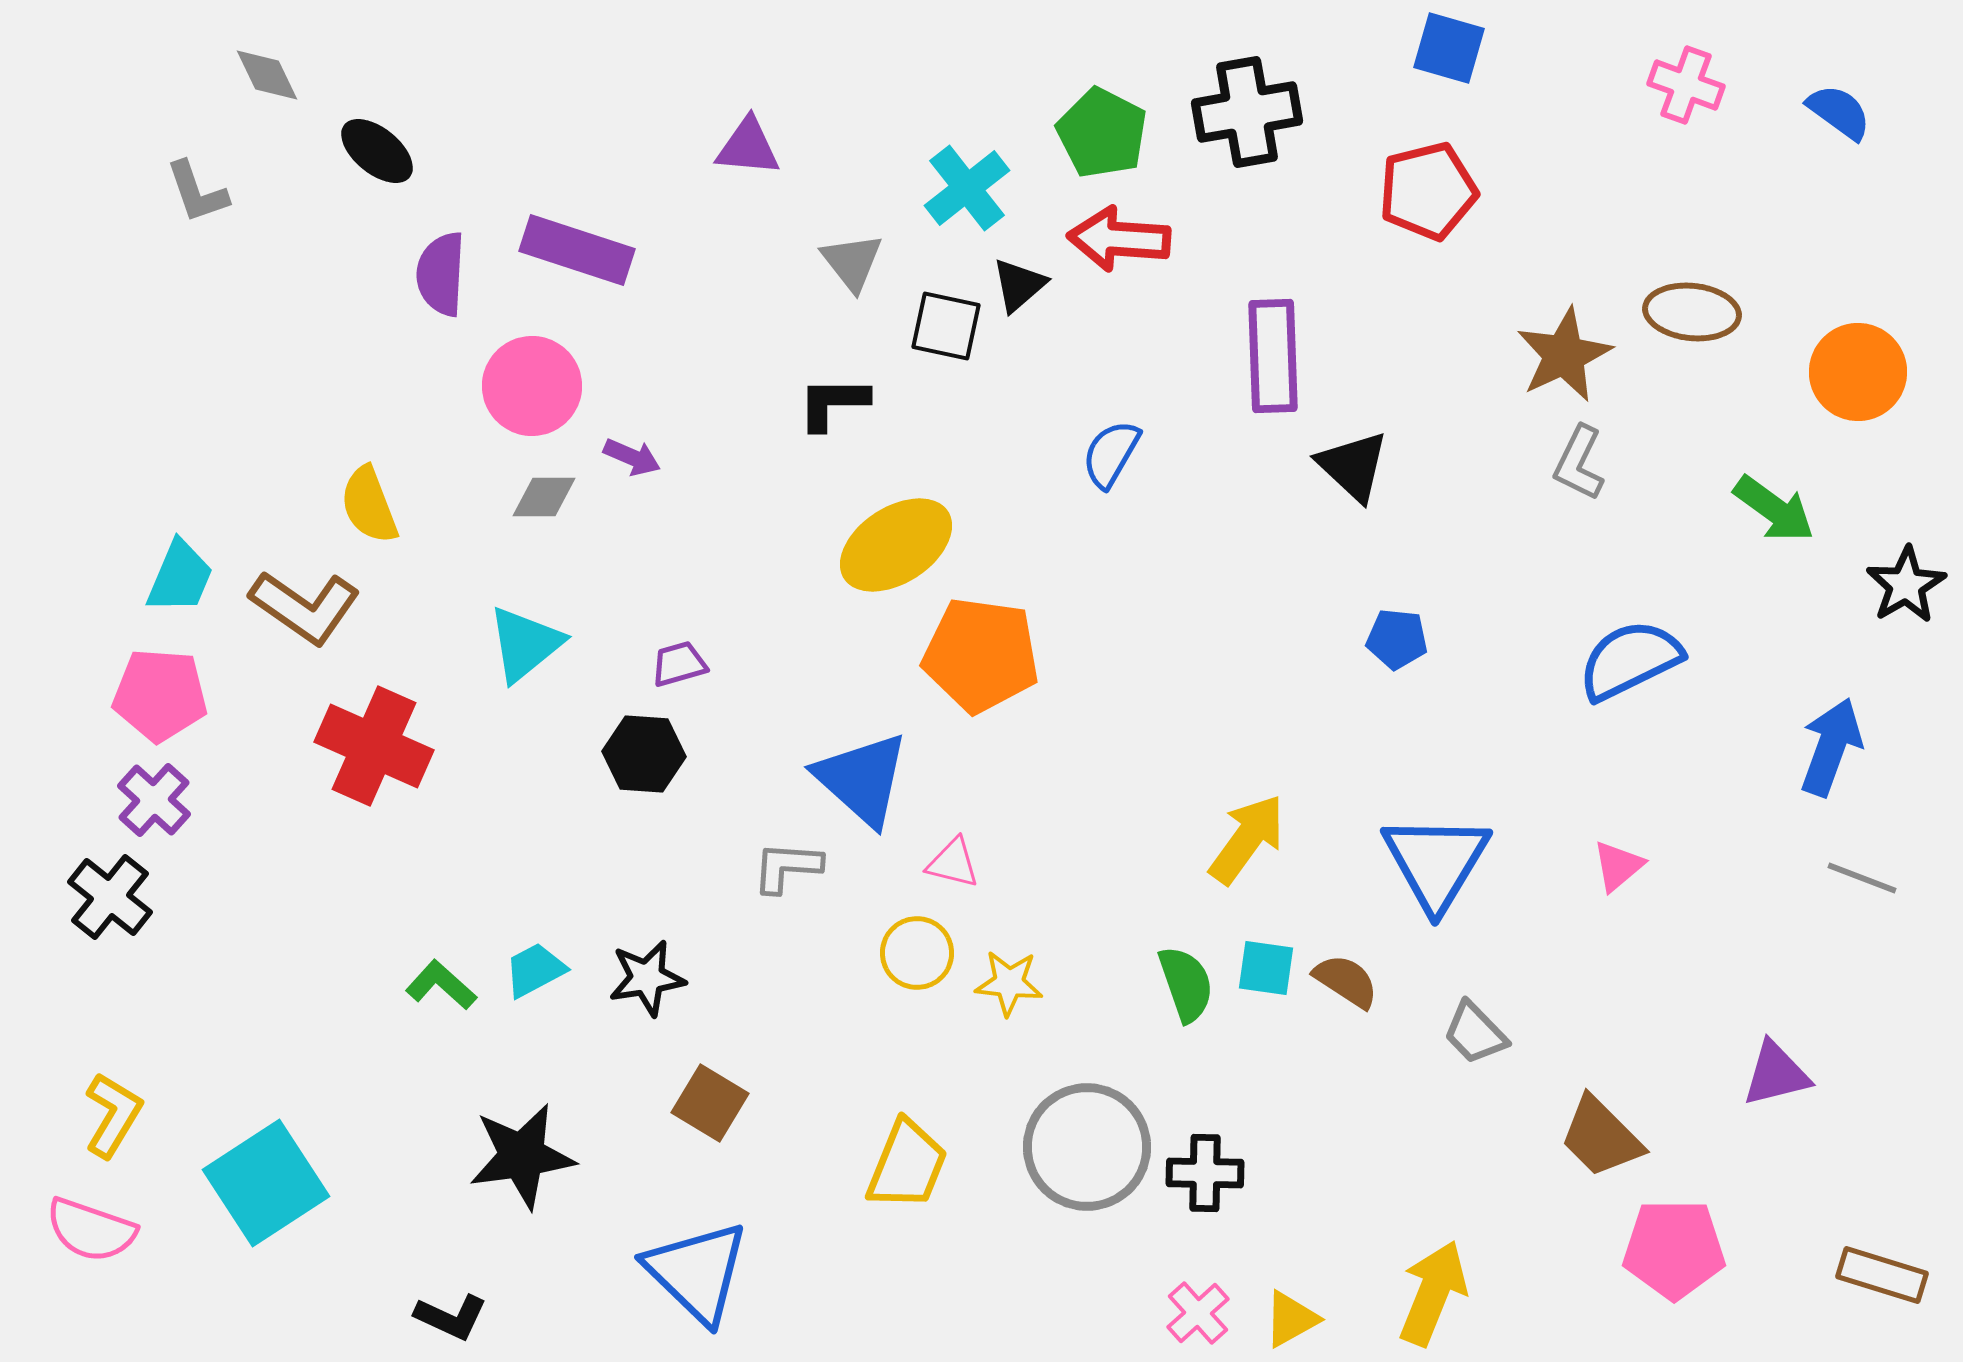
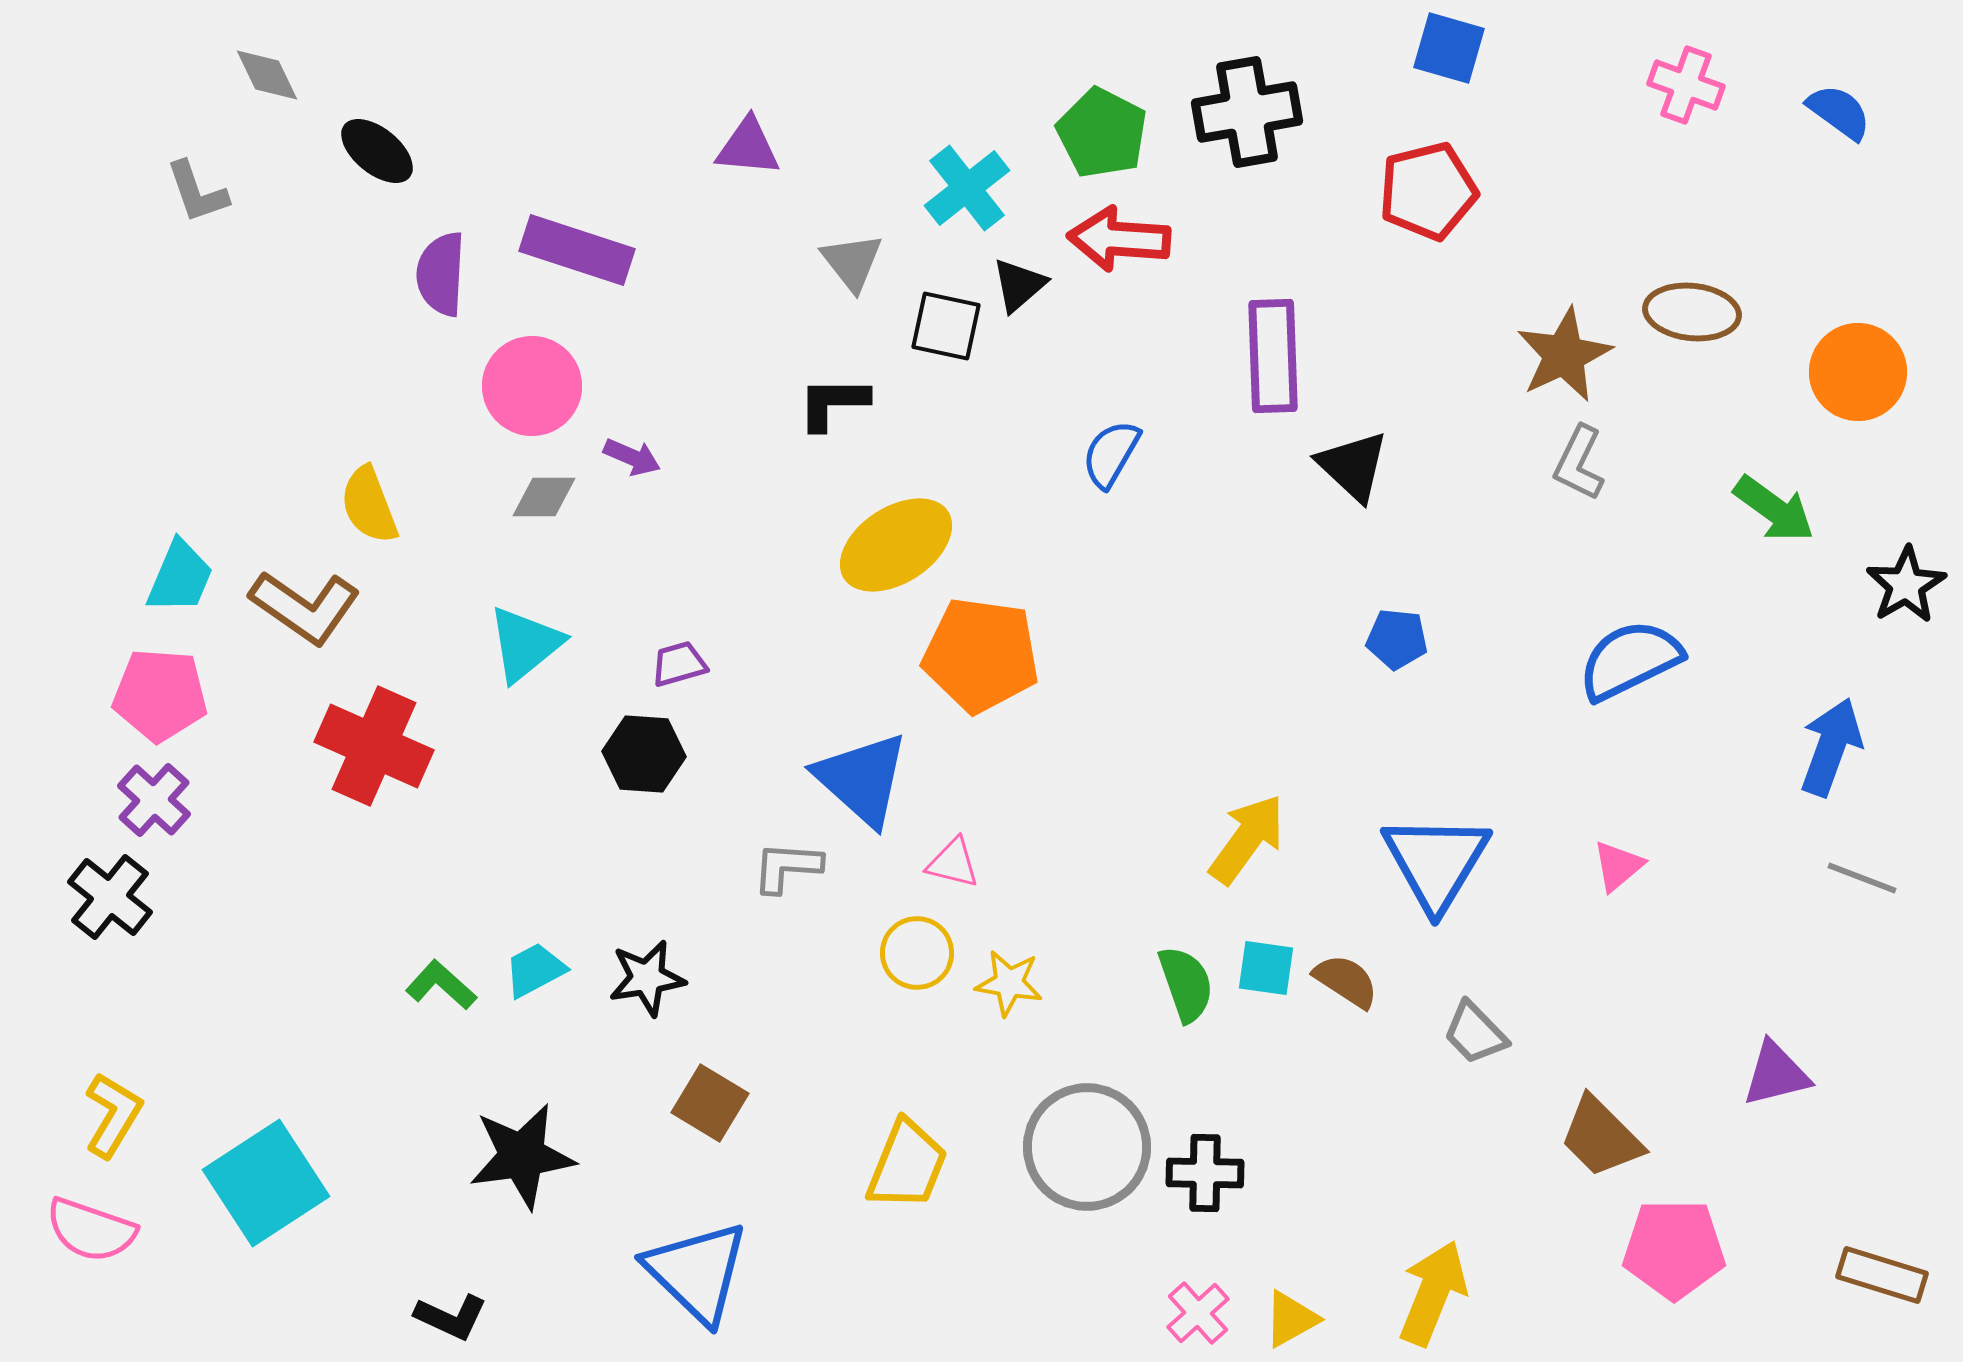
yellow star at (1009, 983): rotated 4 degrees clockwise
